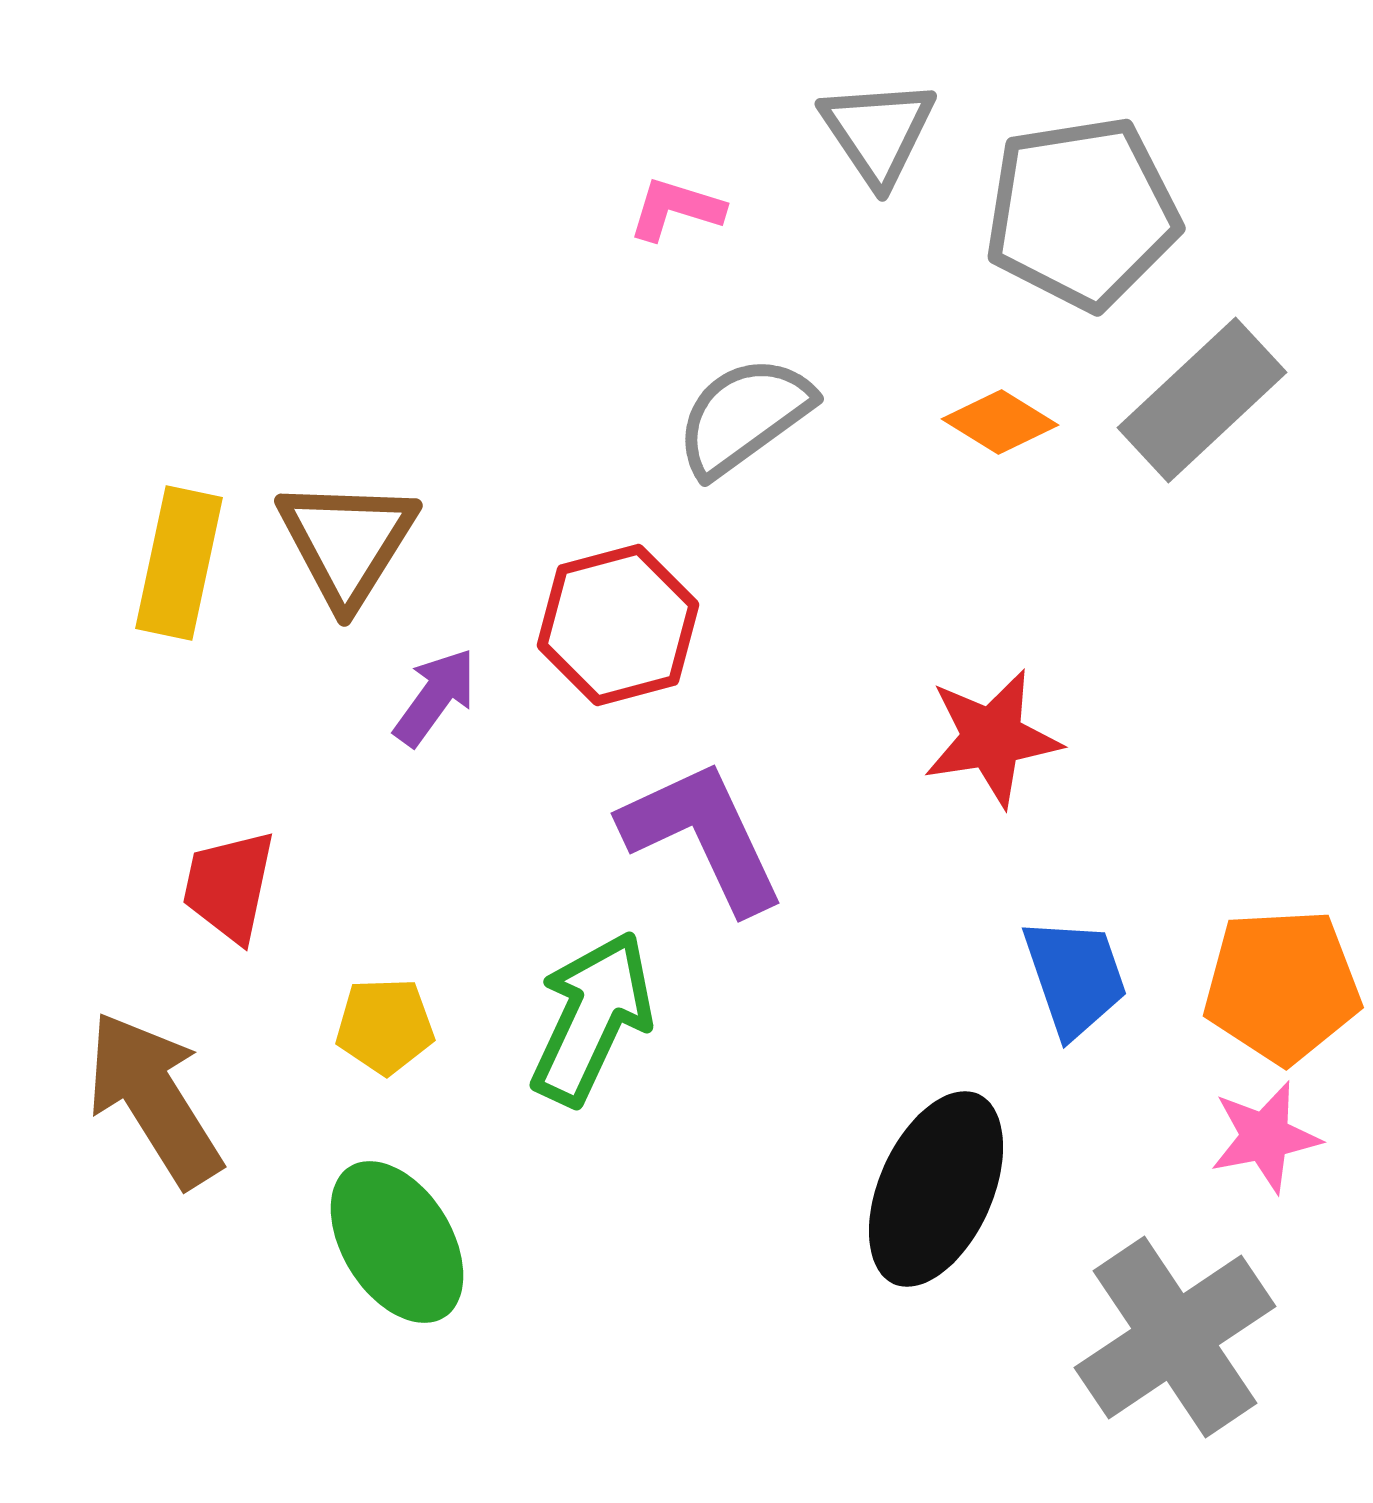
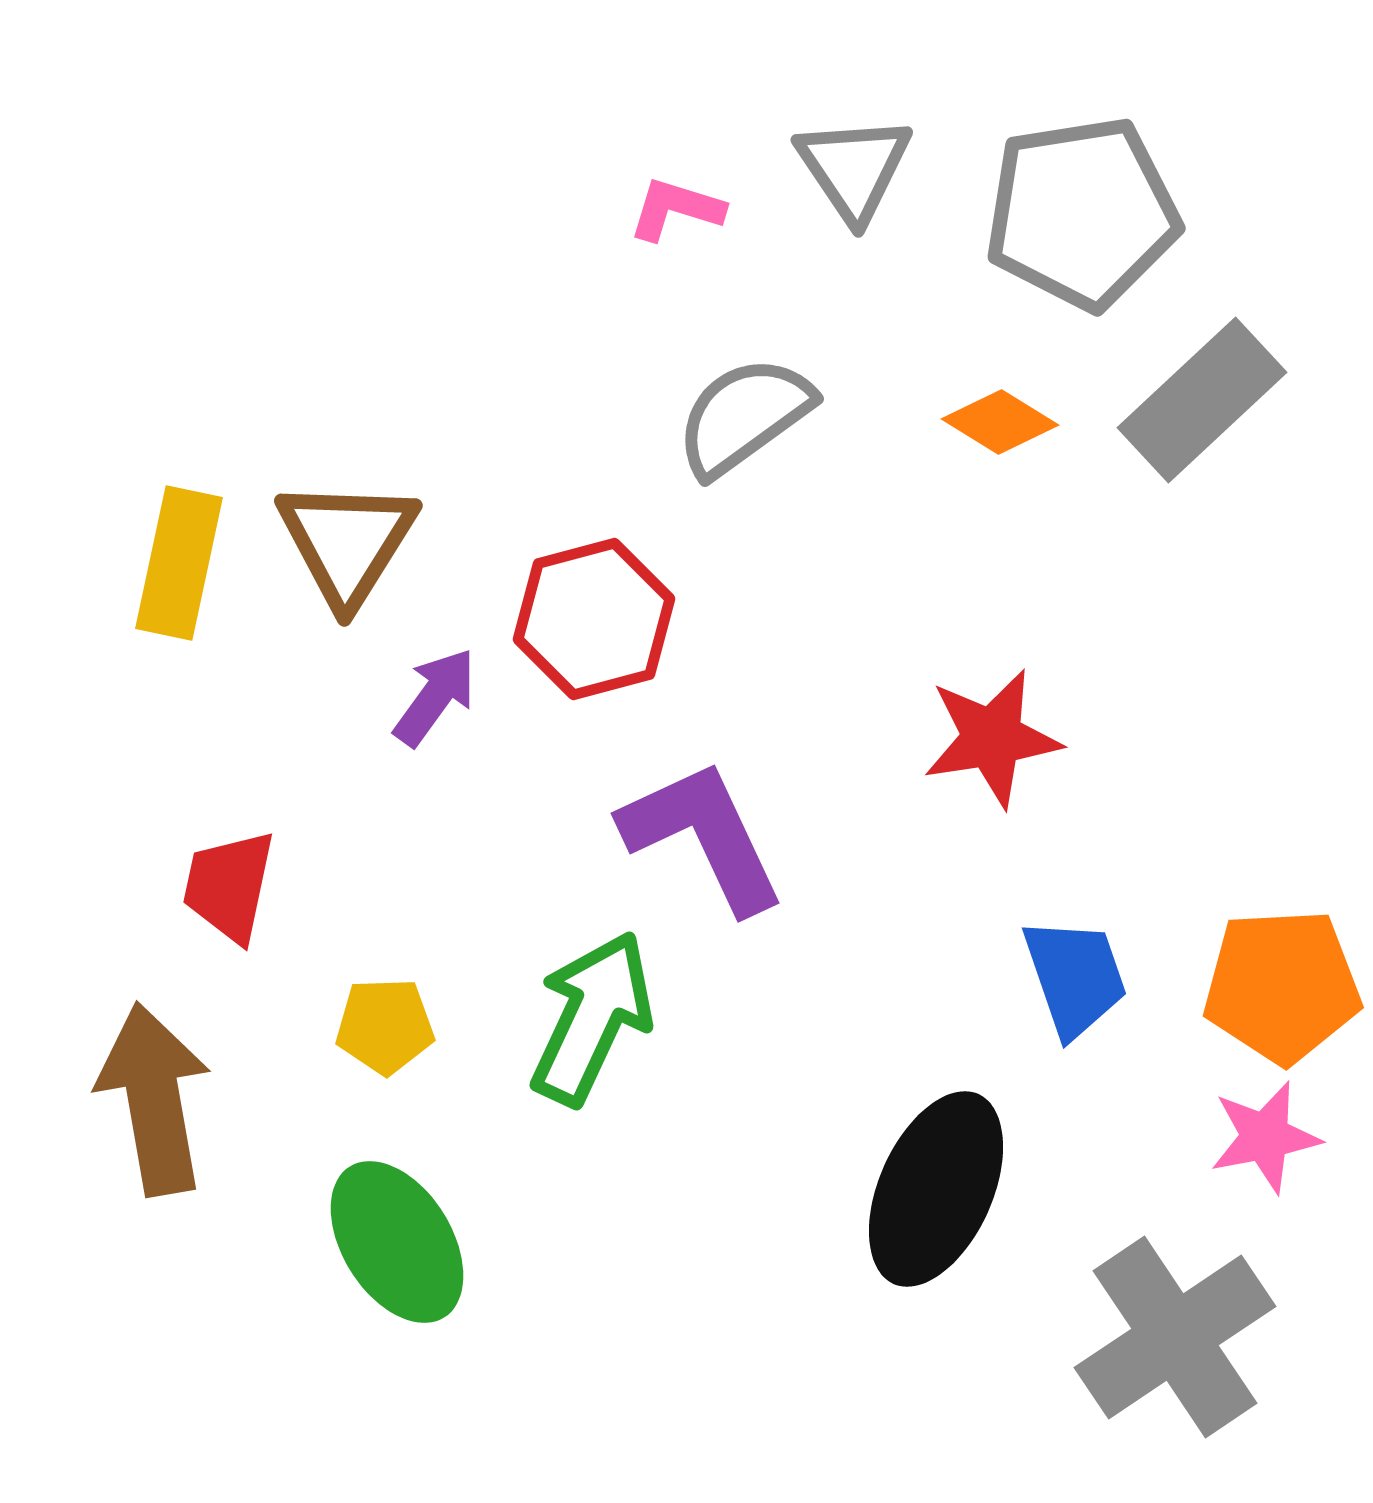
gray triangle: moved 24 px left, 36 px down
red hexagon: moved 24 px left, 6 px up
brown arrow: rotated 22 degrees clockwise
